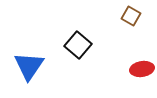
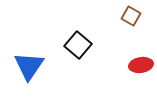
red ellipse: moved 1 px left, 4 px up
